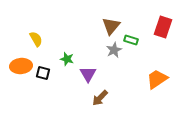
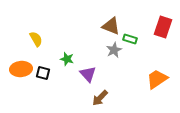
brown triangle: rotated 48 degrees counterclockwise
green rectangle: moved 1 px left, 1 px up
orange ellipse: moved 3 px down
purple triangle: rotated 12 degrees counterclockwise
